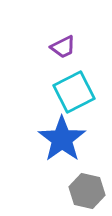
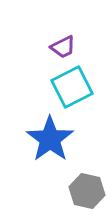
cyan square: moved 2 px left, 5 px up
blue star: moved 12 px left
